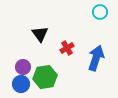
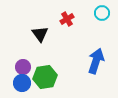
cyan circle: moved 2 px right, 1 px down
red cross: moved 29 px up
blue arrow: moved 3 px down
blue circle: moved 1 px right, 1 px up
